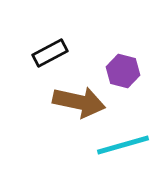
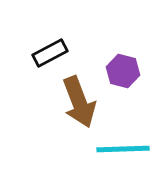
brown arrow: rotated 57 degrees clockwise
cyan line: moved 4 px down; rotated 14 degrees clockwise
